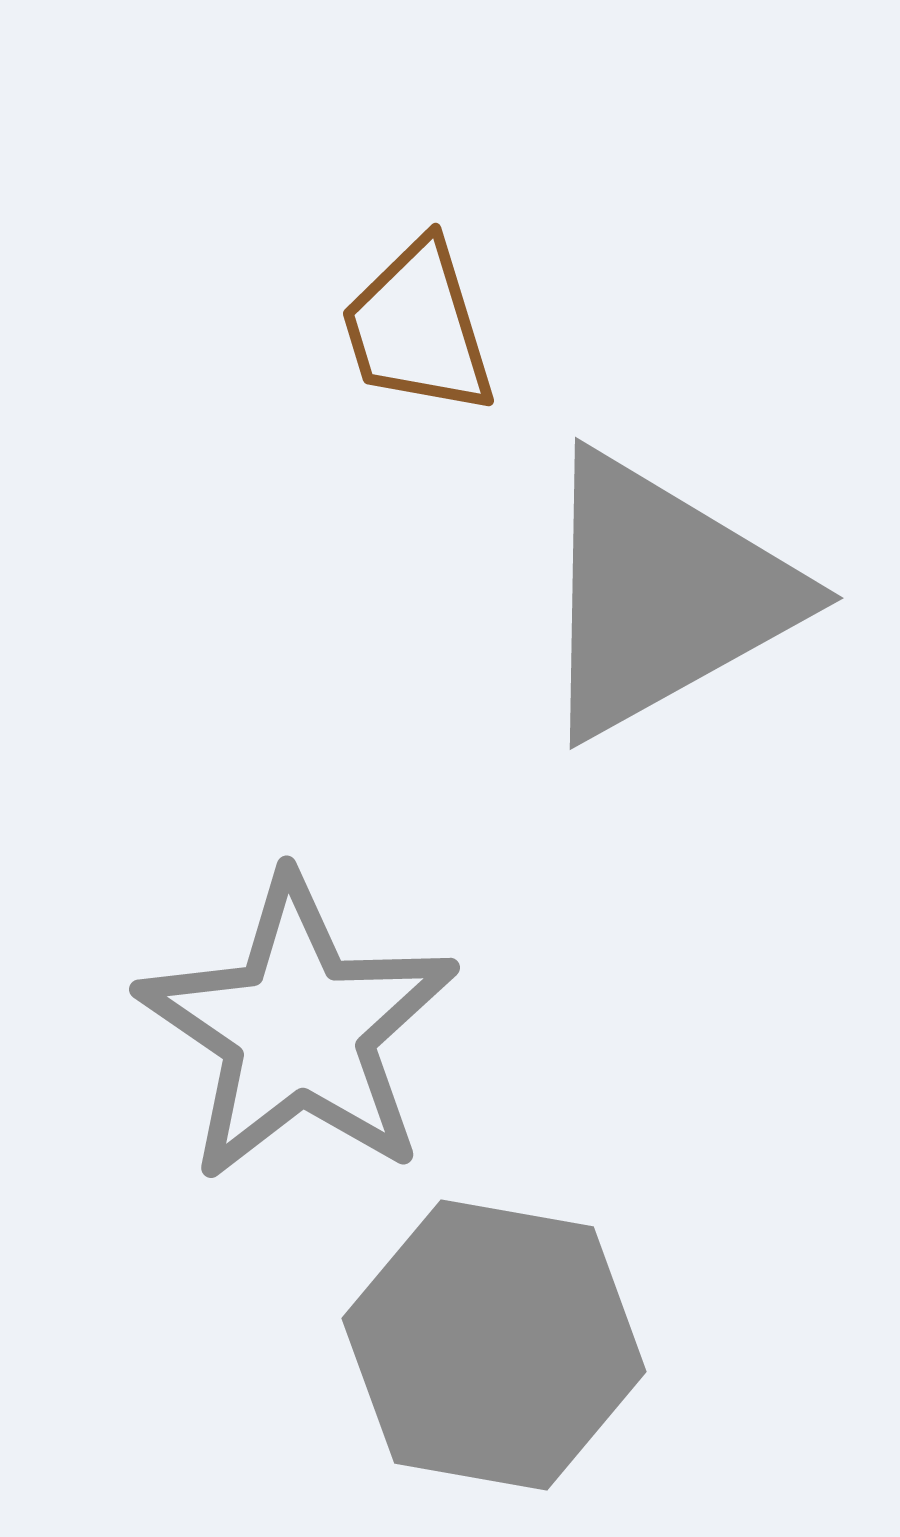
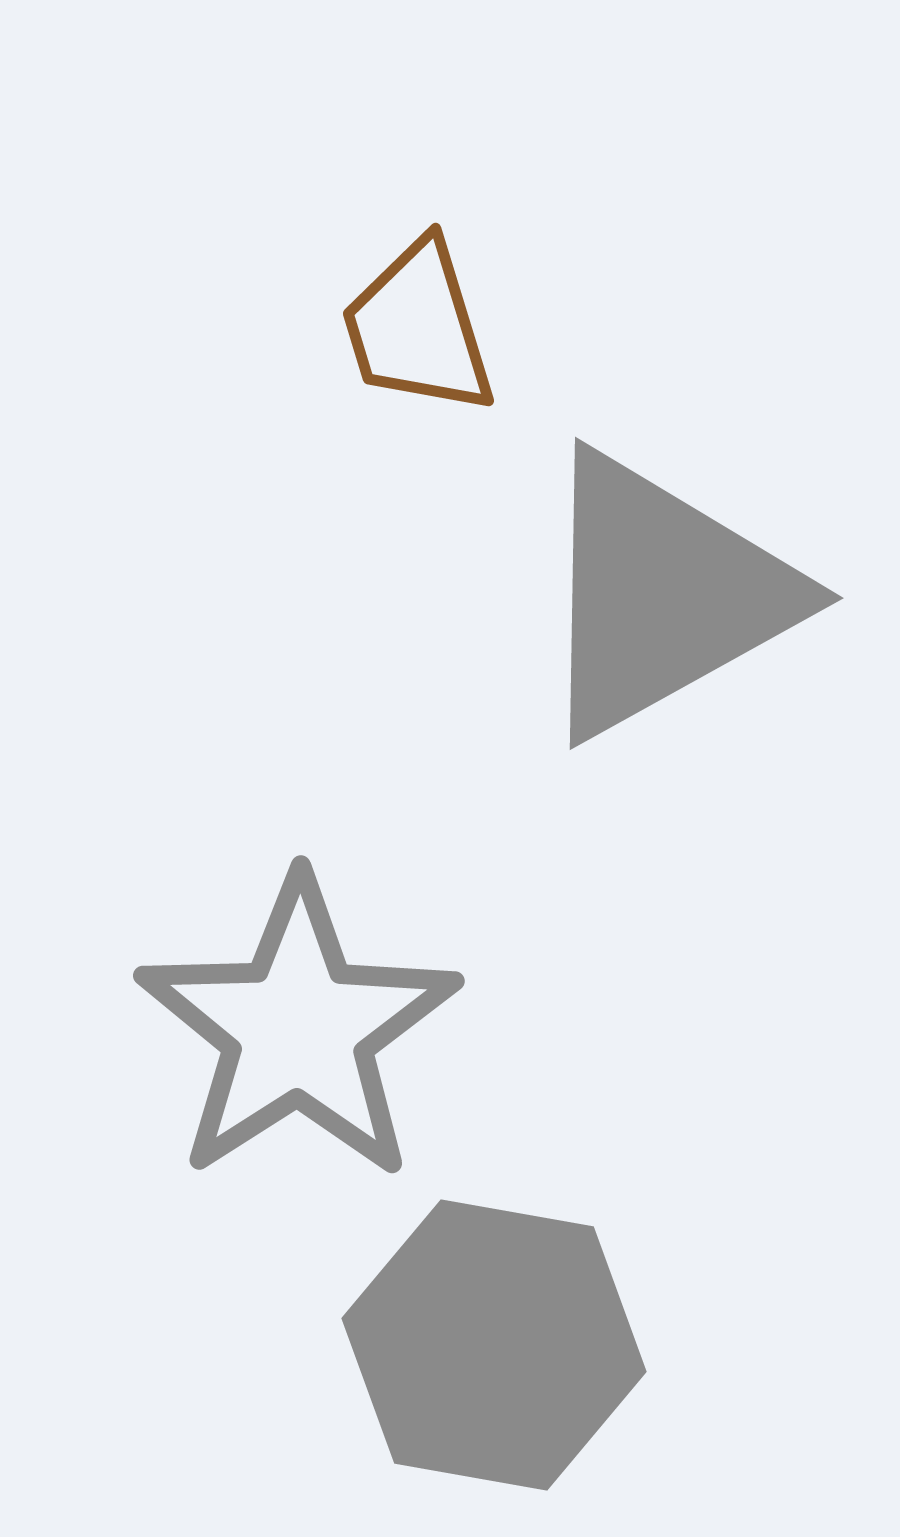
gray star: rotated 5 degrees clockwise
